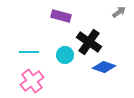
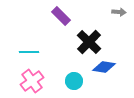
gray arrow: rotated 40 degrees clockwise
purple rectangle: rotated 30 degrees clockwise
black cross: rotated 10 degrees clockwise
cyan circle: moved 9 px right, 26 px down
blue diamond: rotated 10 degrees counterclockwise
